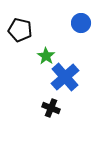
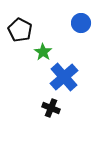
black pentagon: rotated 15 degrees clockwise
green star: moved 3 px left, 4 px up
blue cross: moved 1 px left
